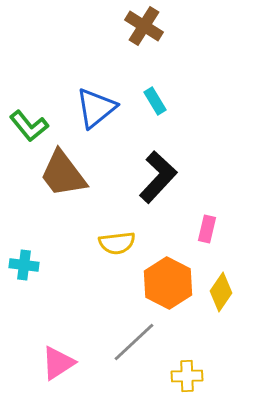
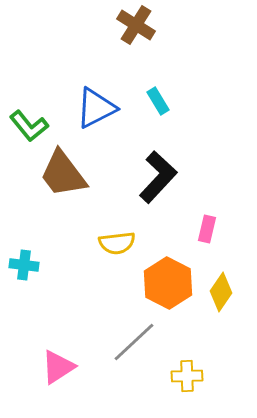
brown cross: moved 8 px left, 1 px up
cyan rectangle: moved 3 px right
blue triangle: rotated 12 degrees clockwise
pink triangle: moved 4 px down
